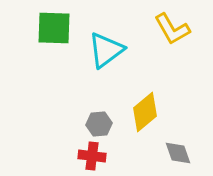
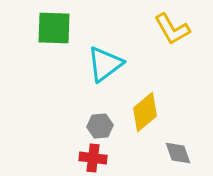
cyan triangle: moved 1 px left, 14 px down
gray hexagon: moved 1 px right, 2 px down
red cross: moved 1 px right, 2 px down
